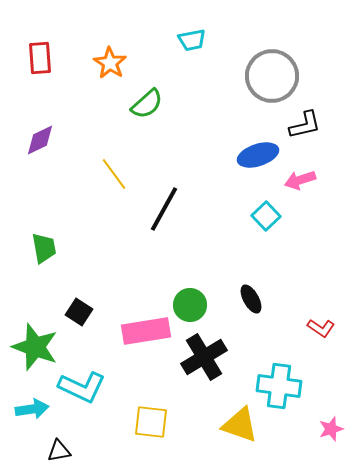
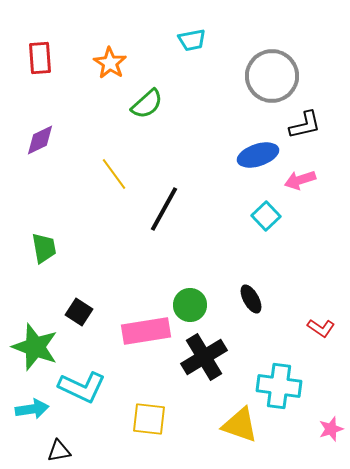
yellow square: moved 2 px left, 3 px up
